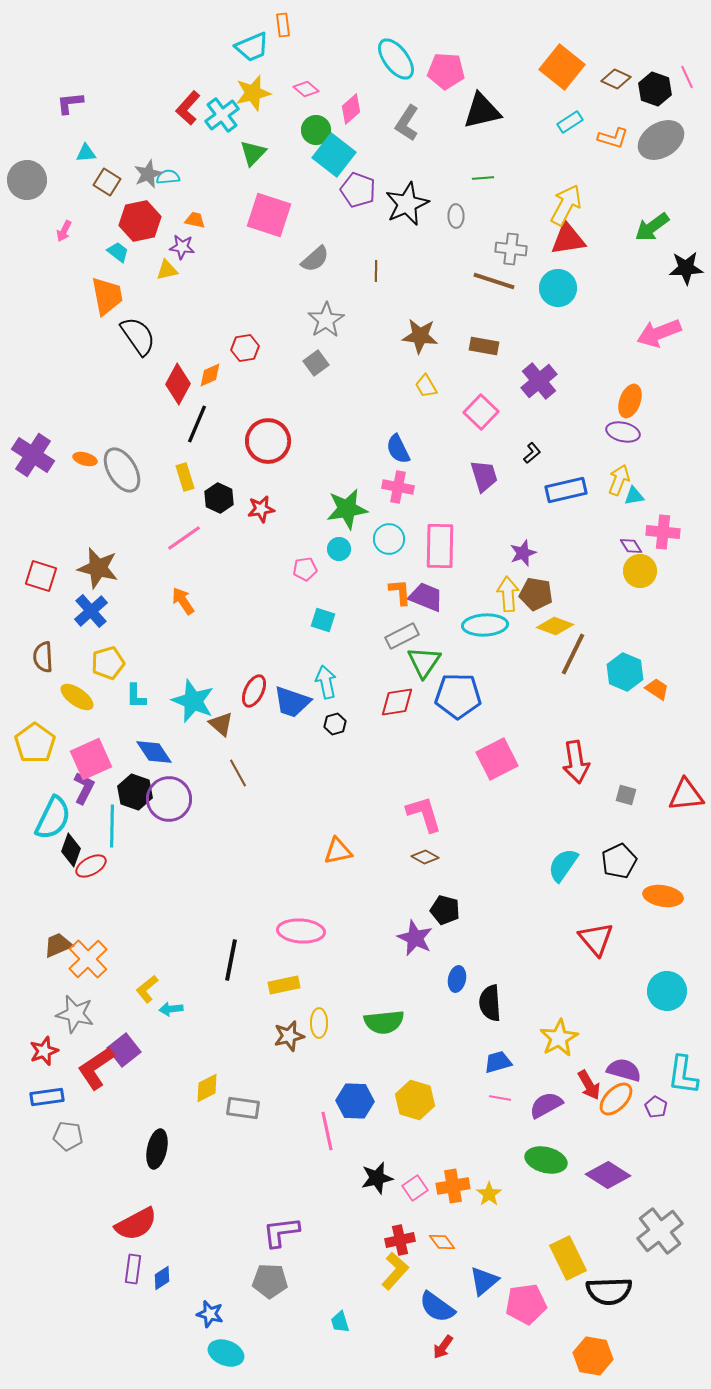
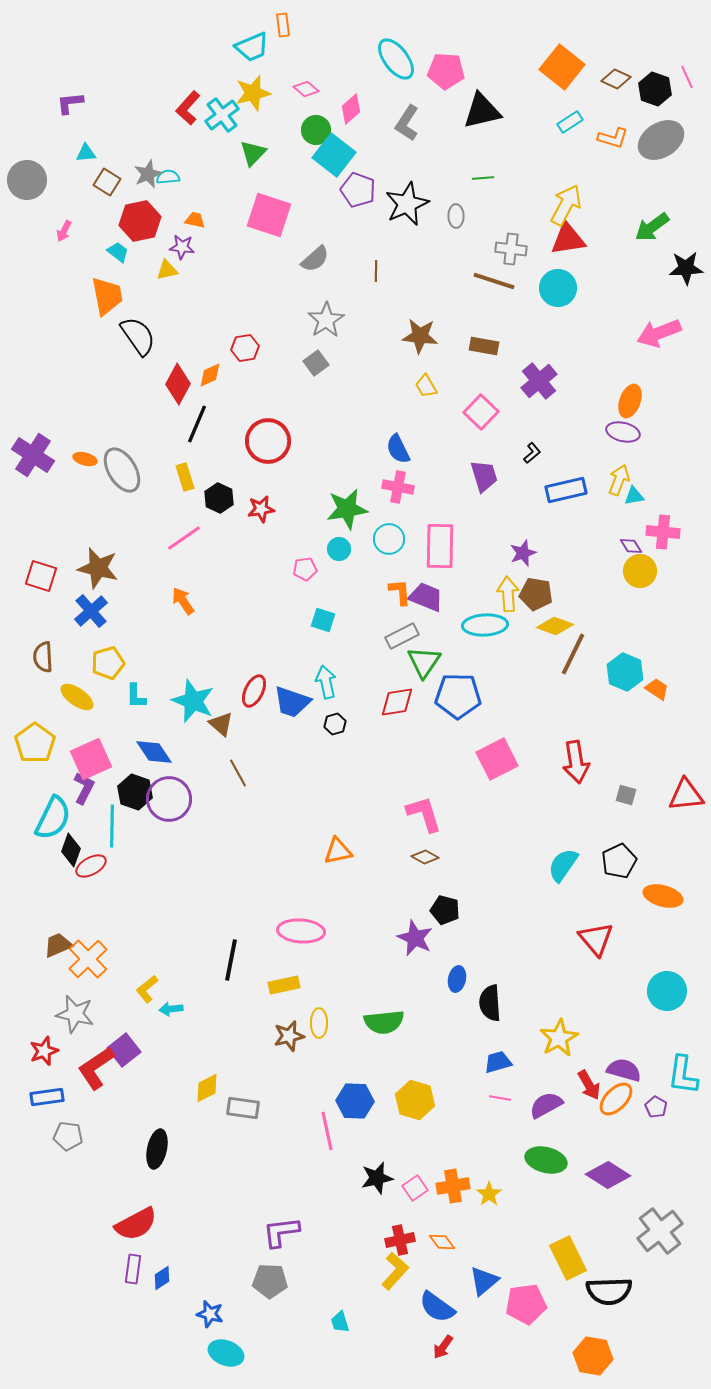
orange ellipse at (663, 896): rotated 6 degrees clockwise
